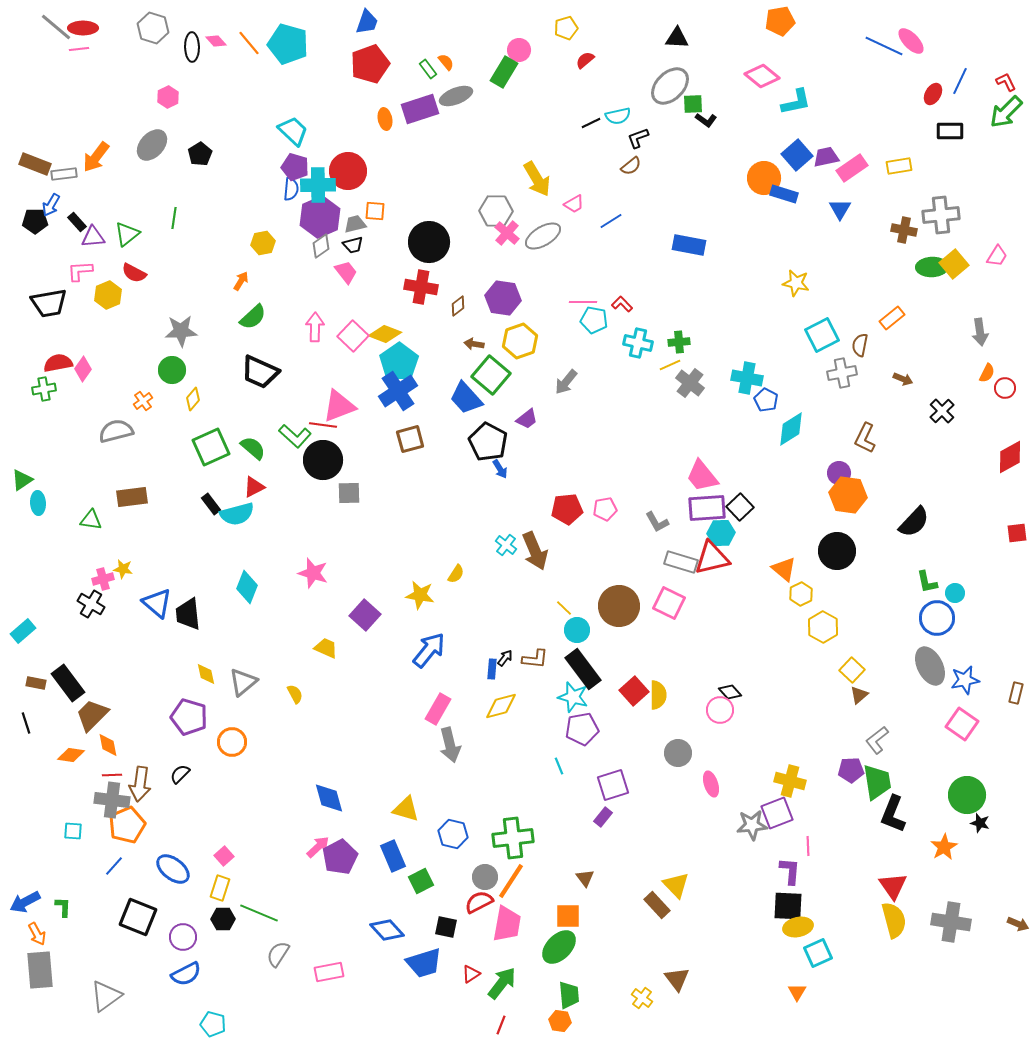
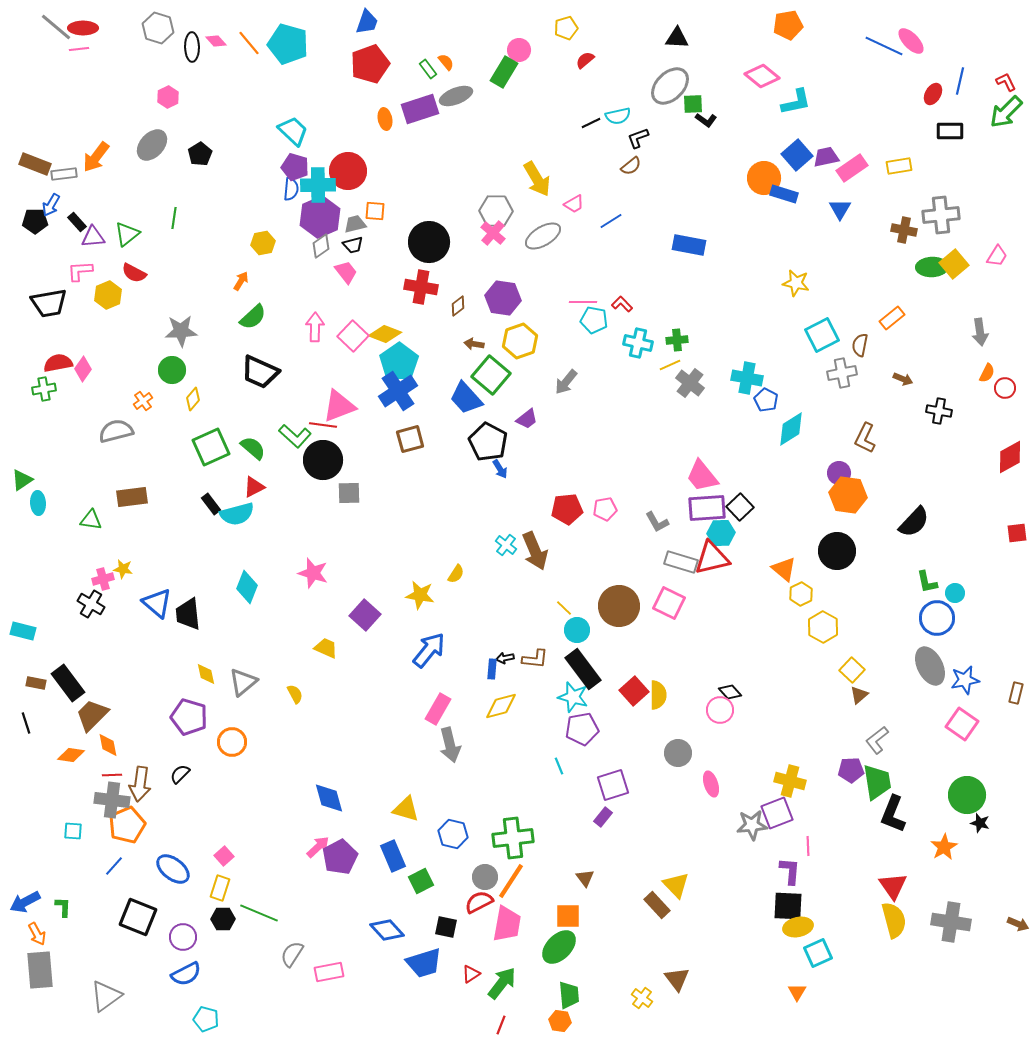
orange pentagon at (780, 21): moved 8 px right, 4 px down
gray hexagon at (153, 28): moved 5 px right
blue line at (960, 81): rotated 12 degrees counterclockwise
pink cross at (507, 233): moved 14 px left
green cross at (679, 342): moved 2 px left, 2 px up
black cross at (942, 411): moved 3 px left; rotated 35 degrees counterclockwise
cyan rectangle at (23, 631): rotated 55 degrees clockwise
black arrow at (505, 658): rotated 138 degrees counterclockwise
gray semicircle at (278, 954): moved 14 px right
cyan pentagon at (213, 1024): moved 7 px left, 5 px up
